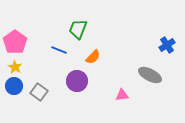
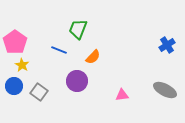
yellow star: moved 7 px right, 2 px up
gray ellipse: moved 15 px right, 15 px down
